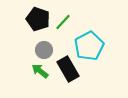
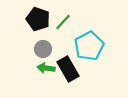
gray circle: moved 1 px left, 1 px up
green arrow: moved 6 px right, 3 px up; rotated 30 degrees counterclockwise
